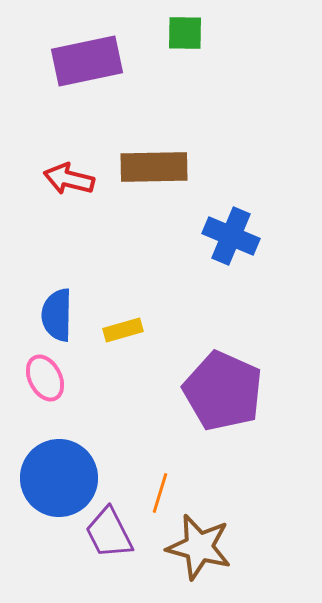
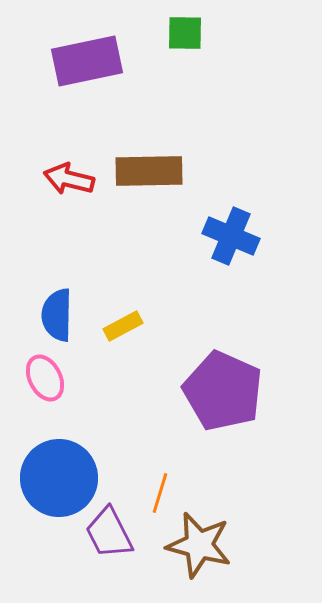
brown rectangle: moved 5 px left, 4 px down
yellow rectangle: moved 4 px up; rotated 12 degrees counterclockwise
brown star: moved 2 px up
